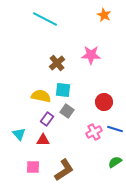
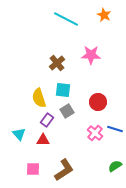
cyan line: moved 21 px right
yellow semicircle: moved 2 px left, 2 px down; rotated 120 degrees counterclockwise
red circle: moved 6 px left
gray square: rotated 24 degrees clockwise
purple rectangle: moved 1 px down
pink cross: moved 1 px right, 1 px down; rotated 21 degrees counterclockwise
green semicircle: moved 4 px down
pink square: moved 2 px down
